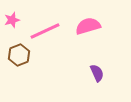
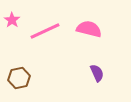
pink star: rotated 21 degrees counterclockwise
pink semicircle: moved 1 px right, 3 px down; rotated 30 degrees clockwise
brown hexagon: moved 23 px down; rotated 10 degrees clockwise
